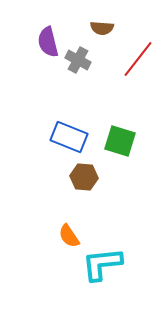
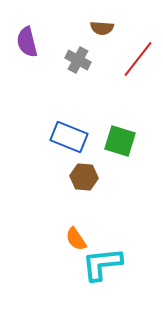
purple semicircle: moved 21 px left
orange semicircle: moved 7 px right, 3 px down
